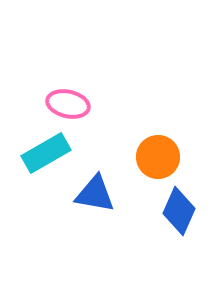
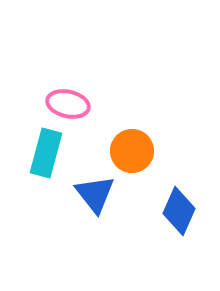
cyan rectangle: rotated 45 degrees counterclockwise
orange circle: moved 26 px left, 6 px up
blue triangle: rotated 42 degrees clockwise
